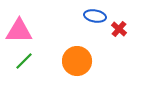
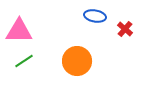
red cross: moved 6 px right
green line: rotated 12 degrees clockwise
